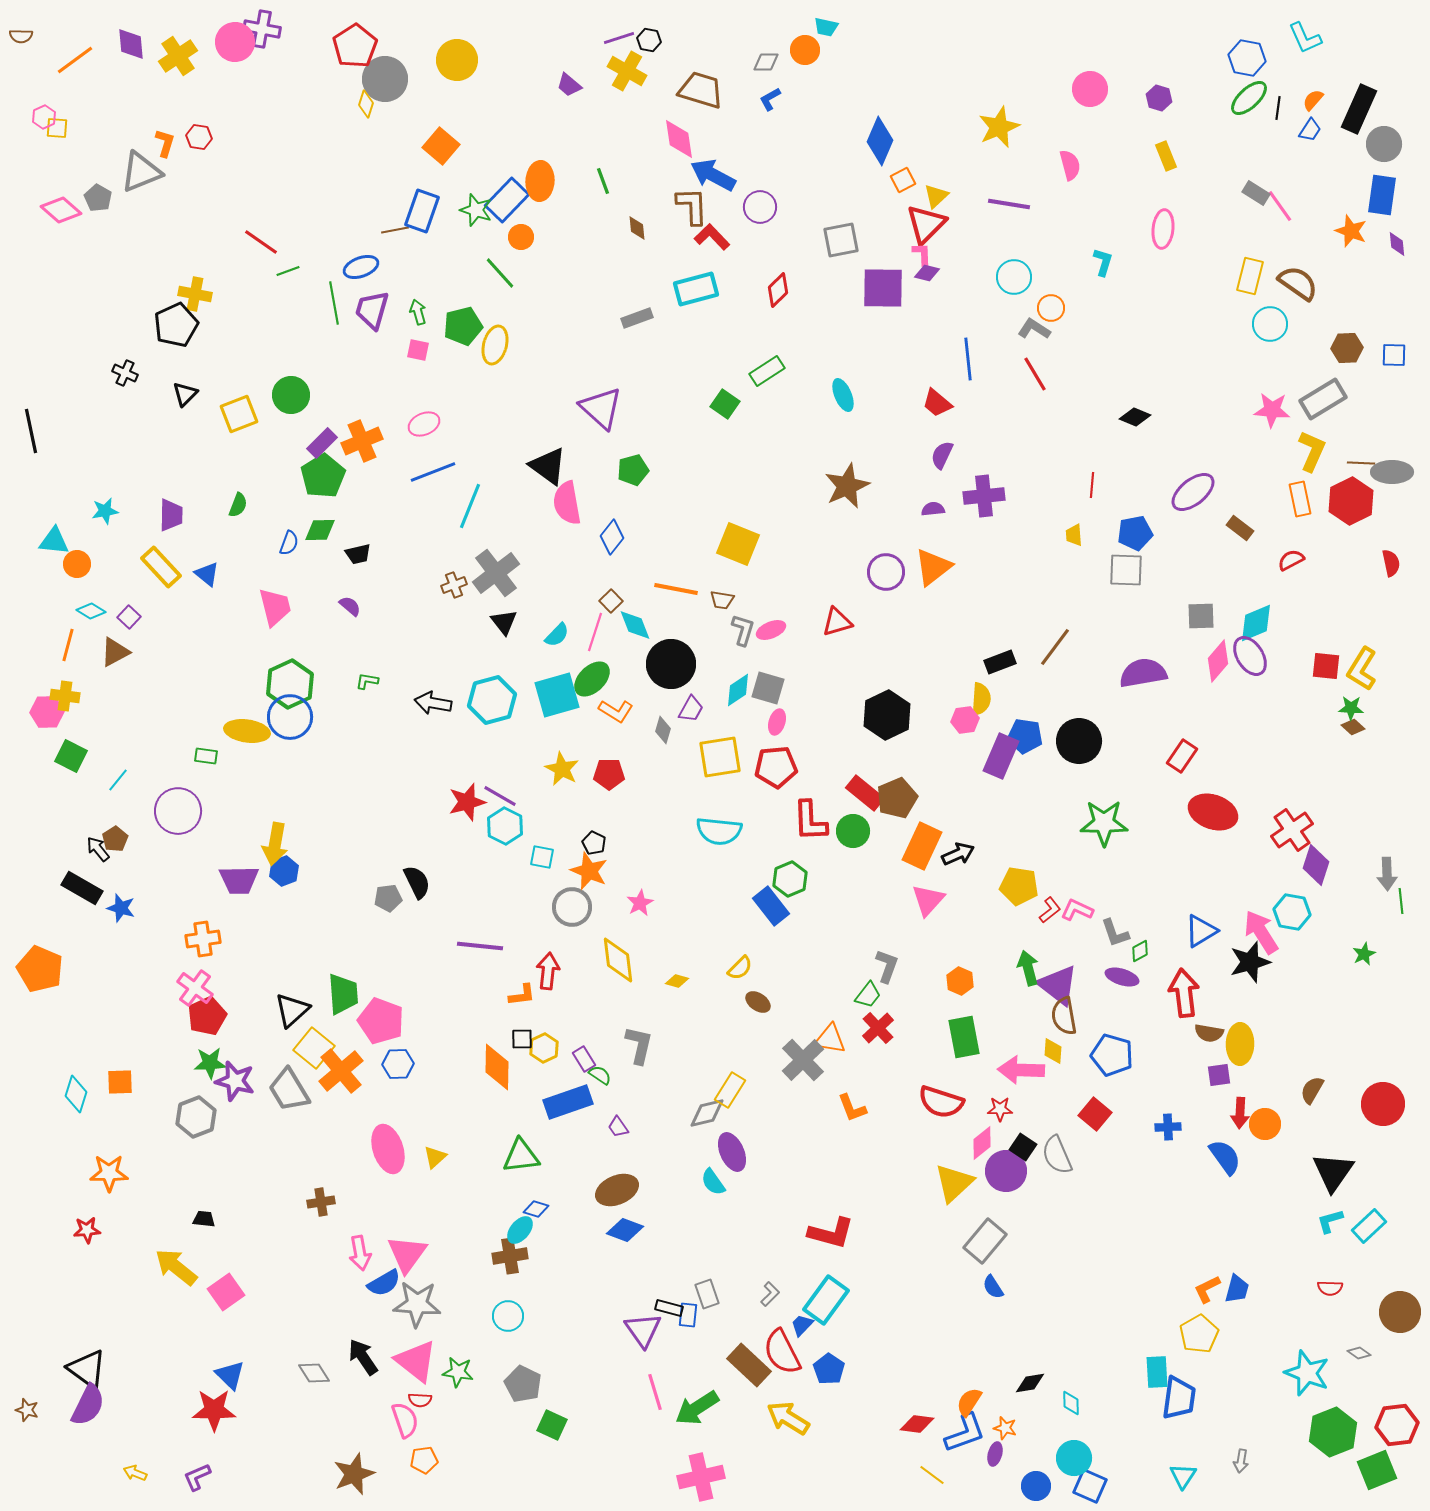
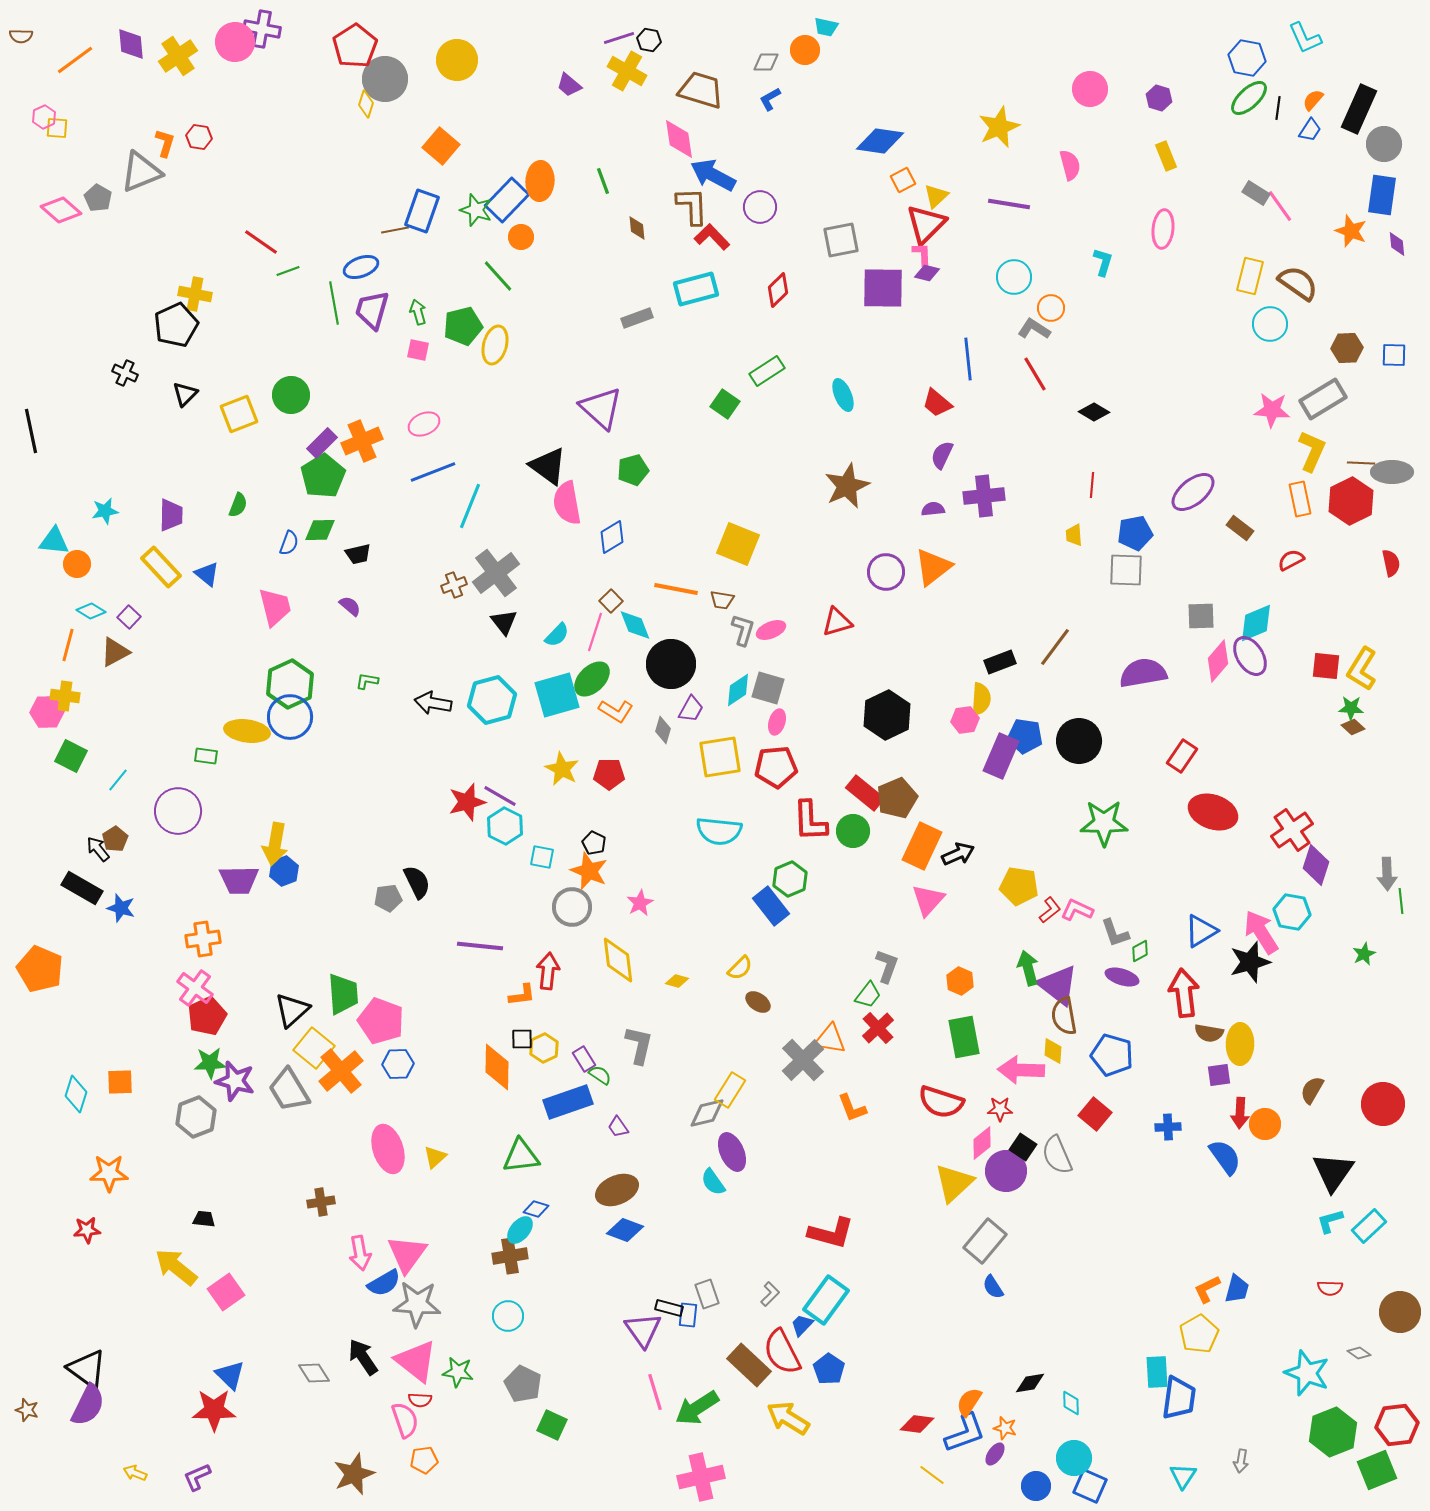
blue diamond at (880, 141): rotated 75 degrees clockwise
green line at (500, 273): moved 2 px left, 3 px down
black diamond at (1135, 417): moved 41 px left, 5 px up; rotated 8 degrees clockwise
blue diamond at (612, 537): rotated 20 degrees clockwise
purple ellipse at (995, 1454): rotated 20 degrees clockwise
